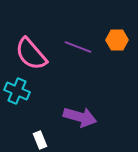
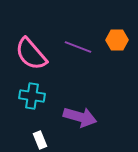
cyan cross: moved 15 px right, 5 px down; rotated 15 degrees counterclockwise
